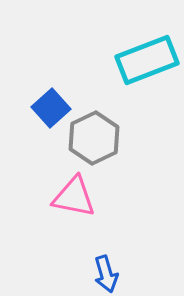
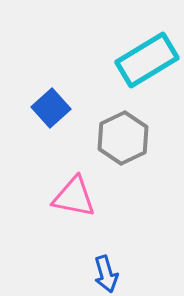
cyan rectangle: rotated 10 degrees counterclockwise
gray hexagon: moved 29 px right
